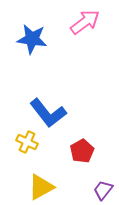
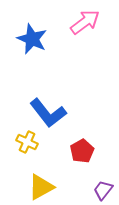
blue star: rotated 16 degrees clockwise
